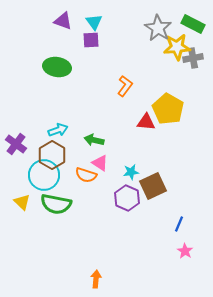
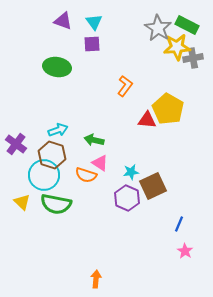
green rectangle: moved 6 px left, 1 px down
purple square: moved 1 px right, 4 px down
red triangle: moved 1 px right, 2 px up
brown hexagon: rotated 12 degrees counterclockwise
